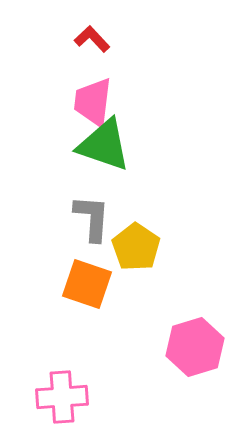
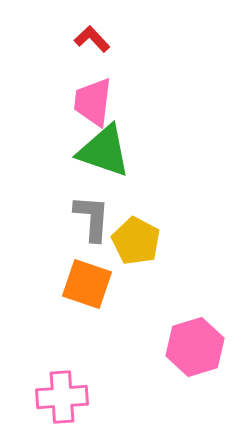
green triangle: moved 6 px down
yellow pentagon: moved 6 px up; rotated 6 degrees counterclockwise
